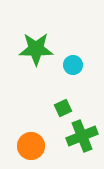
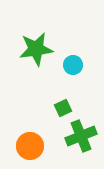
green star: rotated 8 degrees counterclockwise
green cross: moved 1 px left
orange circle: moved 1 px left
